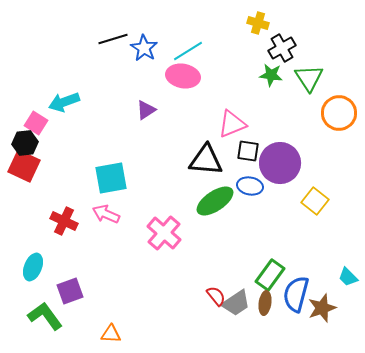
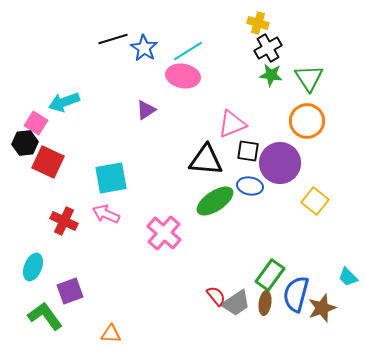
black cross: moved 14 px left
orange circle: moved 32 px left, 8 px down
red square: moved 24 px right, 4 px up
